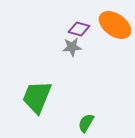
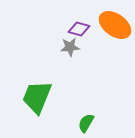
gray star: moved 2 px left
